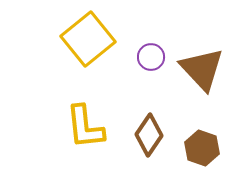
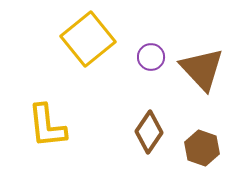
yellow L-shape: moved 38 px left, 1 px up
brown diamond: moved 3 px up
